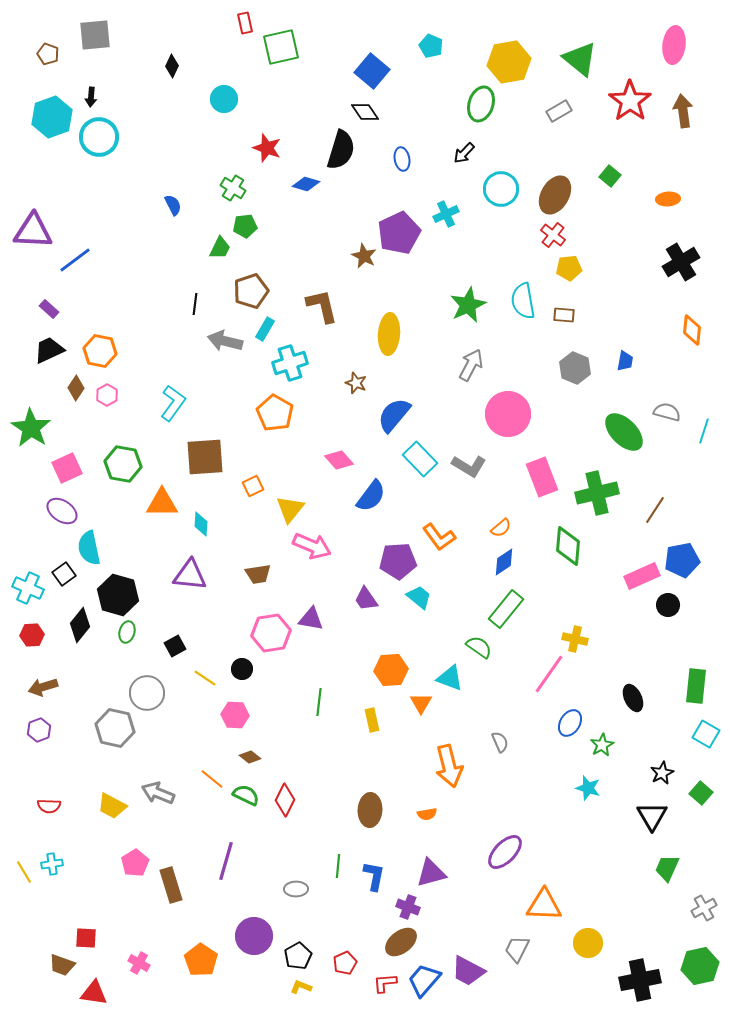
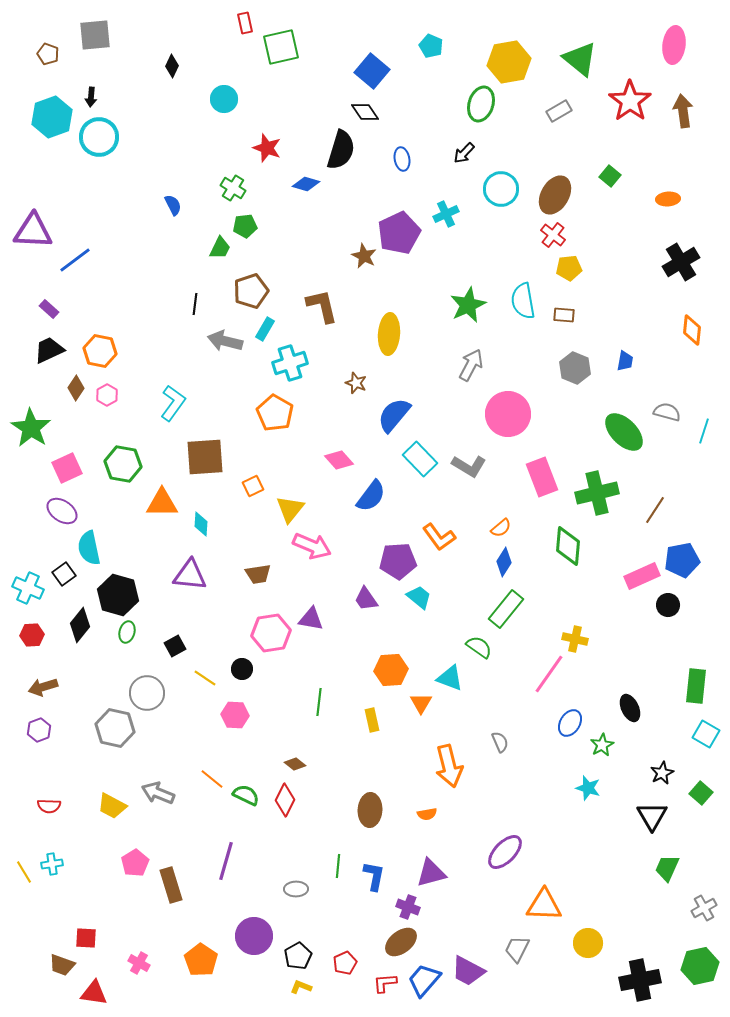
blue diamond at (504, 562): rotated 24 degrees counterclockwise
black ellipse at (633, 698): moved 3 px left, 10 px down
brown diamond at (250, 757): moved 45 px right, 7 px down
